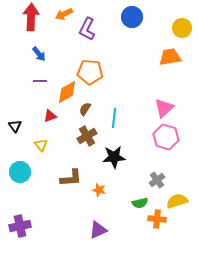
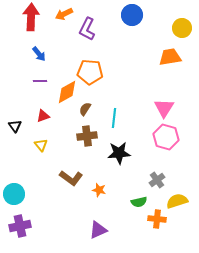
blue circle: moved 2 px up
pink triangle: rotated 15 degrees counterclockwise
red triangle: moved 7 px left
brown cross: rotated 24 degrees clockwise
black star: moved 5 px right, 4 px up
cyan circle: moved 6 px left, 22 px down
brown L-shape: rotated 40 degrees clockwise
green semicircle: moved 1 px left, 1 px up
